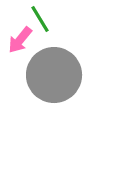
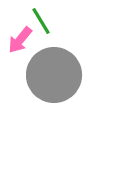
green line: moved 1 px right, 2 px down
